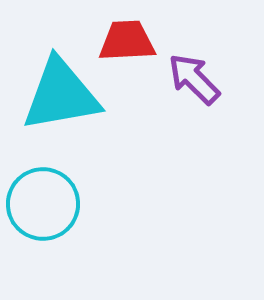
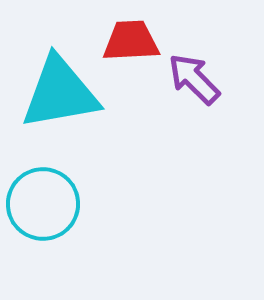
red trapezoid: moved 4 px right
cyan triangle: moved 1 px left, 2 px up
